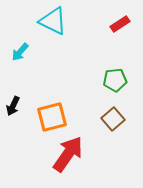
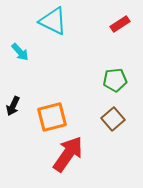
cyan arrow: rotated 84 degrees counterclockwise
